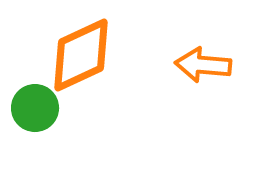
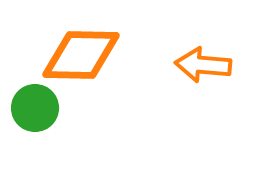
orange diamond: rotated 26 degrees clockwise
